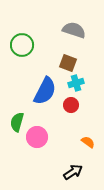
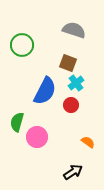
cyan cross: rotated 21 degrees counterclockwise
